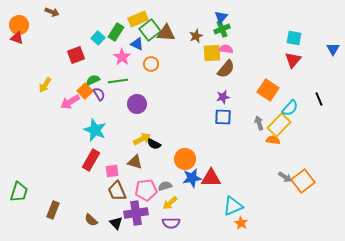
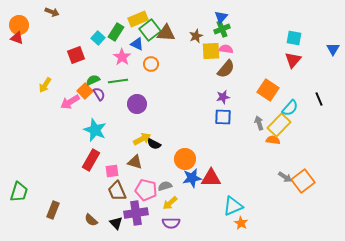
yellow square at (212, 53): moved 1 px left, 2 px up
pink pentagon at (146, 190): rotated 20 degrees clockwise
